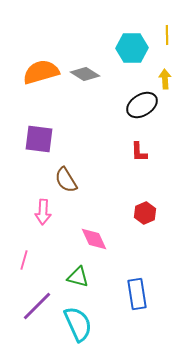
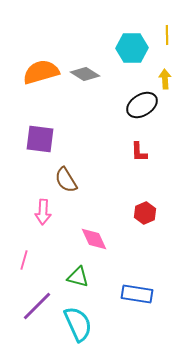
purple square: moved 1 px right
blue rectangle: rotated 72 degrees counterclockwise
